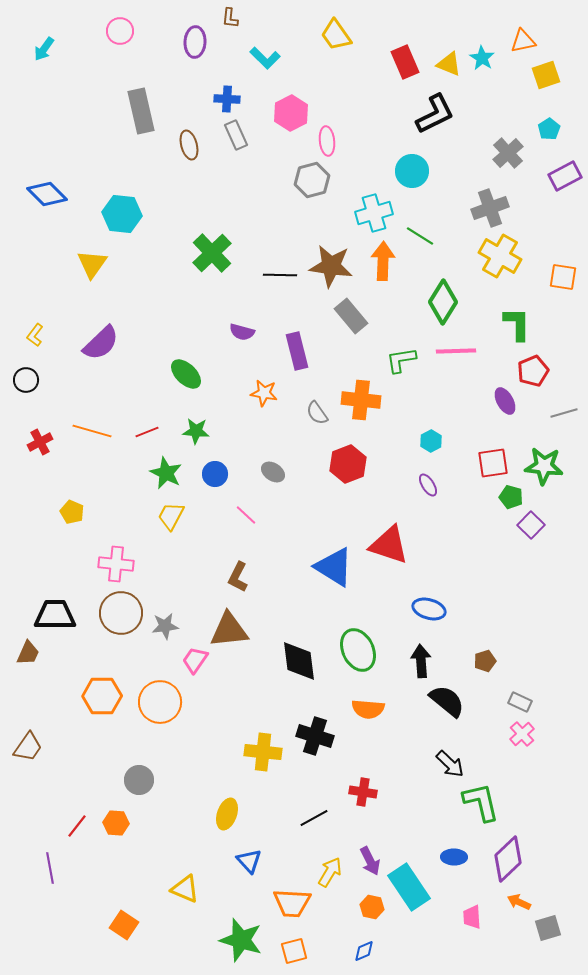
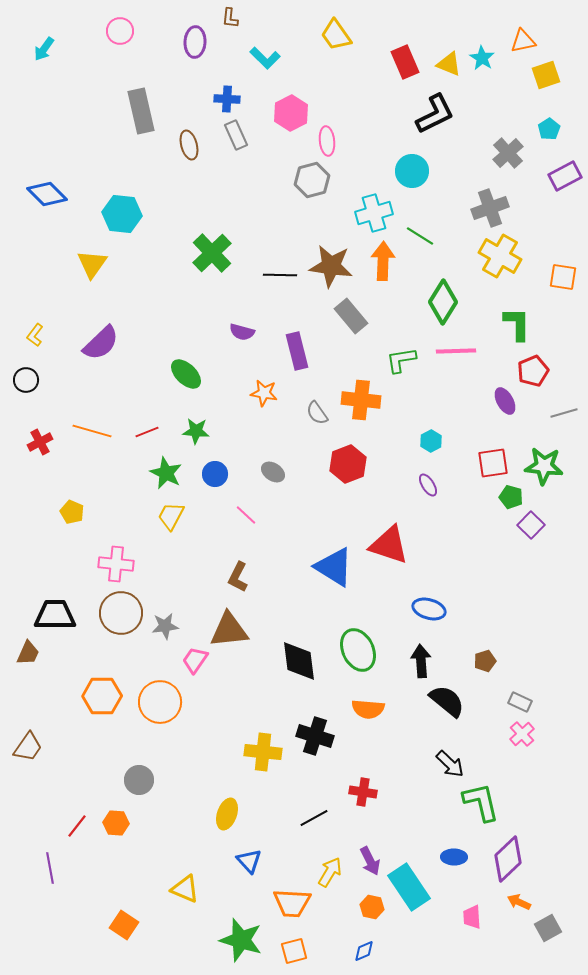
gray square at (548, 928): rotated 12 degrees counterclockwise
